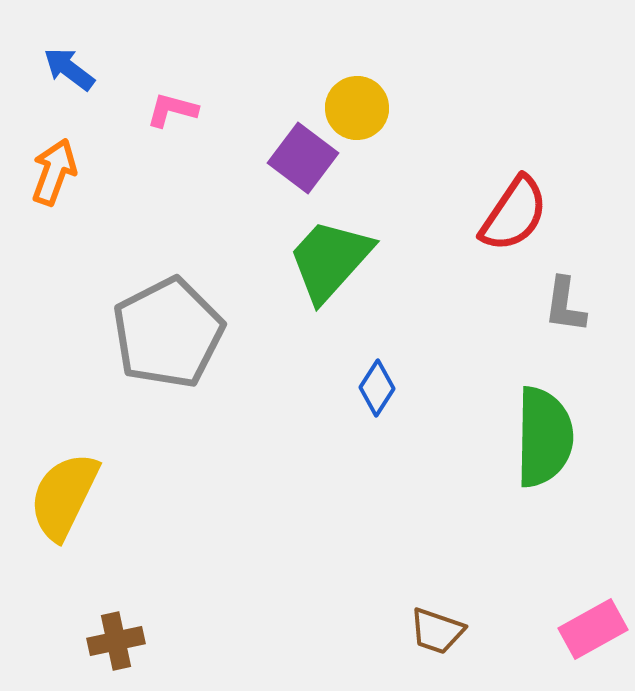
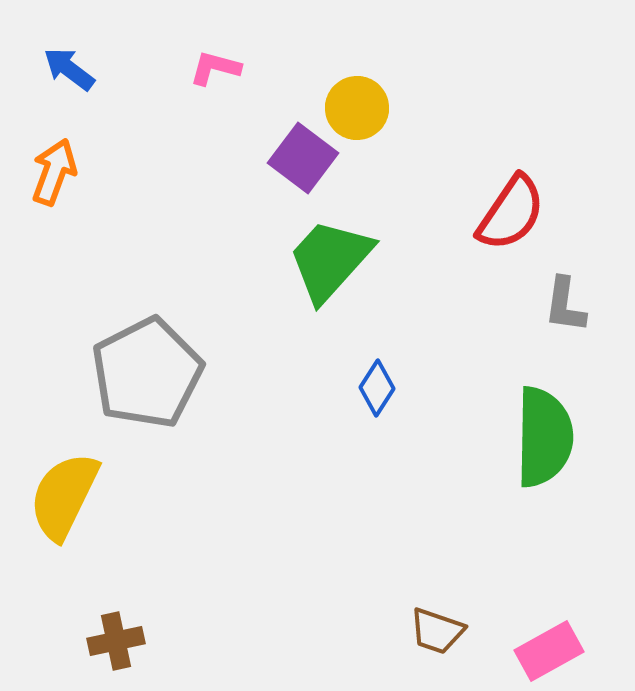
pink L-shape: moved 43 px right, 42 px up
red semicircle: moved 3 px left, 1 px up
gray pentagon: moved 21 px left, 40 px down
pink rectangle: moved 44 px left, 22 px down
